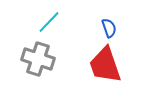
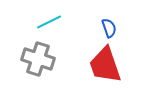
cyan line: rotated 20 degrees clockwise
